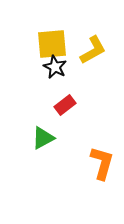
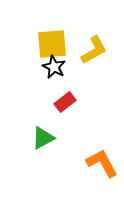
yellow L-shape: moved 1 px right
black star: moved 1 px left
red rectangle: moved 3 px up
orange L-shape: rotated 44 degrees counterclockwise
